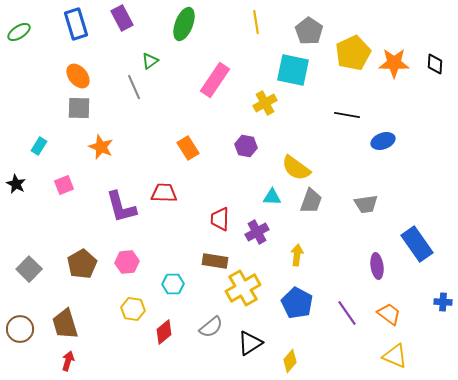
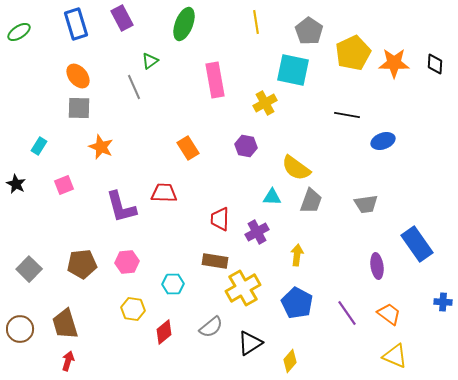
pink rectangle at (215, 80): rotated 44 degrees counterclockwise
brown pentagon at (82, 264): rotated 24 degrees clockwise
